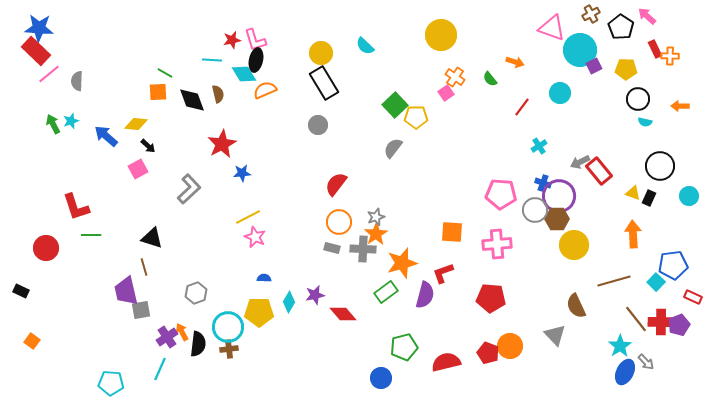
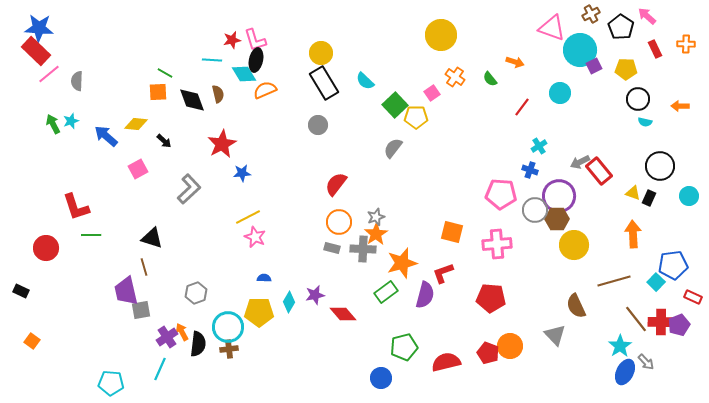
cyan semicircle at (365, 46): moved 35 px down
orange cross at (670, 56): moved 16 px right, 12 px up
pink square at (446, 93): moved 14 px left
black arrow at (148, 146): moved 16 px right, 5 px up
blue cross at (543, 183): moved 13 px left, 13 px up
orange square at (452, 232): rotated 10 degrees clockwise
